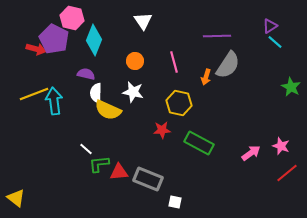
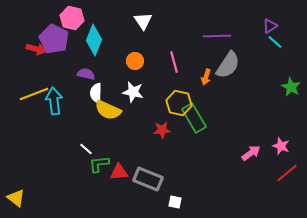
green rectangle: moved 5 px left, 25 px up; rotated 32 degrees clockwise
